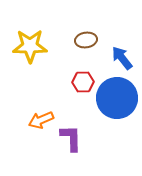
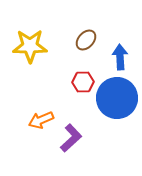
brown ellipse: rotated 40 degrees counterclockwise
blue arrow: moved 2 px left, 1 px up; rotated 35 degrees clockwise
purple L-shape: rotated 48 degrees clockwise
